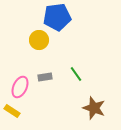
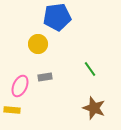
yellow circle: moved 1 px left, 4 px down
green line: moved 14 px right, 5 px up
pink ellipse: moved 1 px up
yellow rectangle: moved 1 px up; rotated 28 degrees counterclockwise
